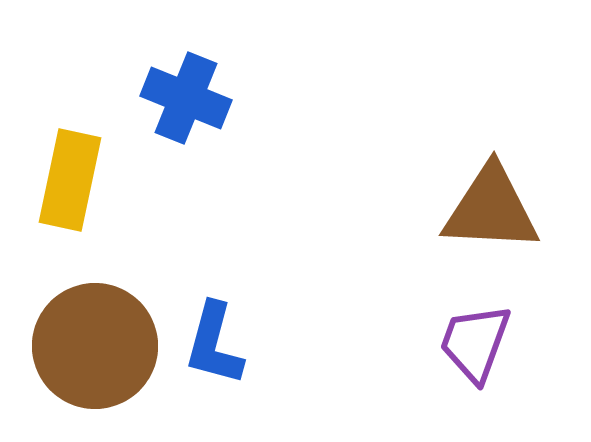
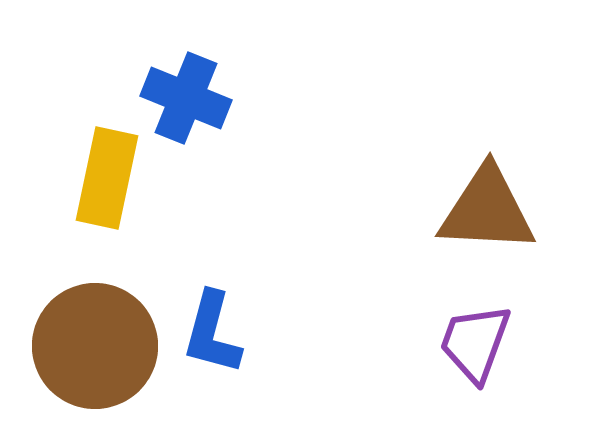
yellow rectangle: moved 37 px right, 2 px up
brown triangle: moved 4 px left, 1 px down
blue L-shape: moved 2 px left, 11 px up
